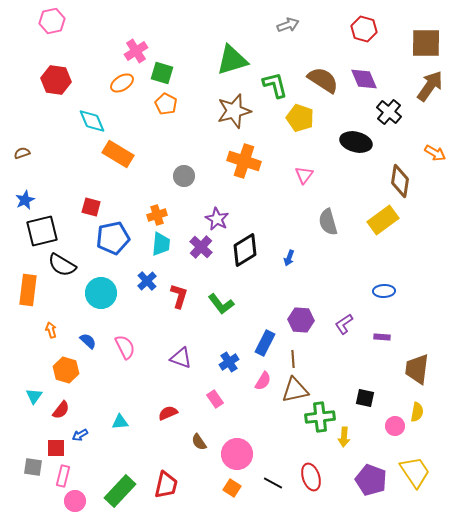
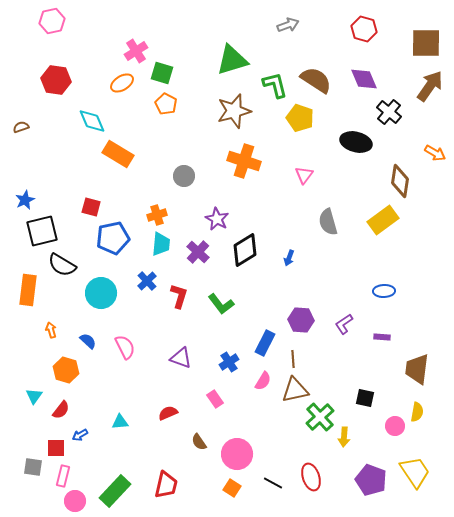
brown semicircle at (323, 80): moved 7 px left
brown semicircle at (22, 153): moved 1 px left, 26 px up
purple cross at (201, 247): moved 3 px left, 5 px down
green cross at (320, 417): rotated 36 degrees counterclockwise
green rectangle at (120, 491): moved 5 px left
